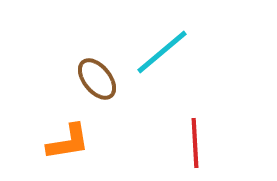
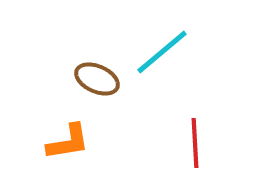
brown ellipse: rotated 27 degrees counterclockwise
